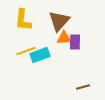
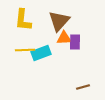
yellow line: moved 1 px left, 1 px up; rotated 18 degrees clockwise
cyan rectangle: moved 1 px right, 2 px up
